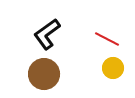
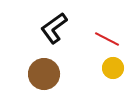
black L-shape: moved 7 px right, 6 px up
